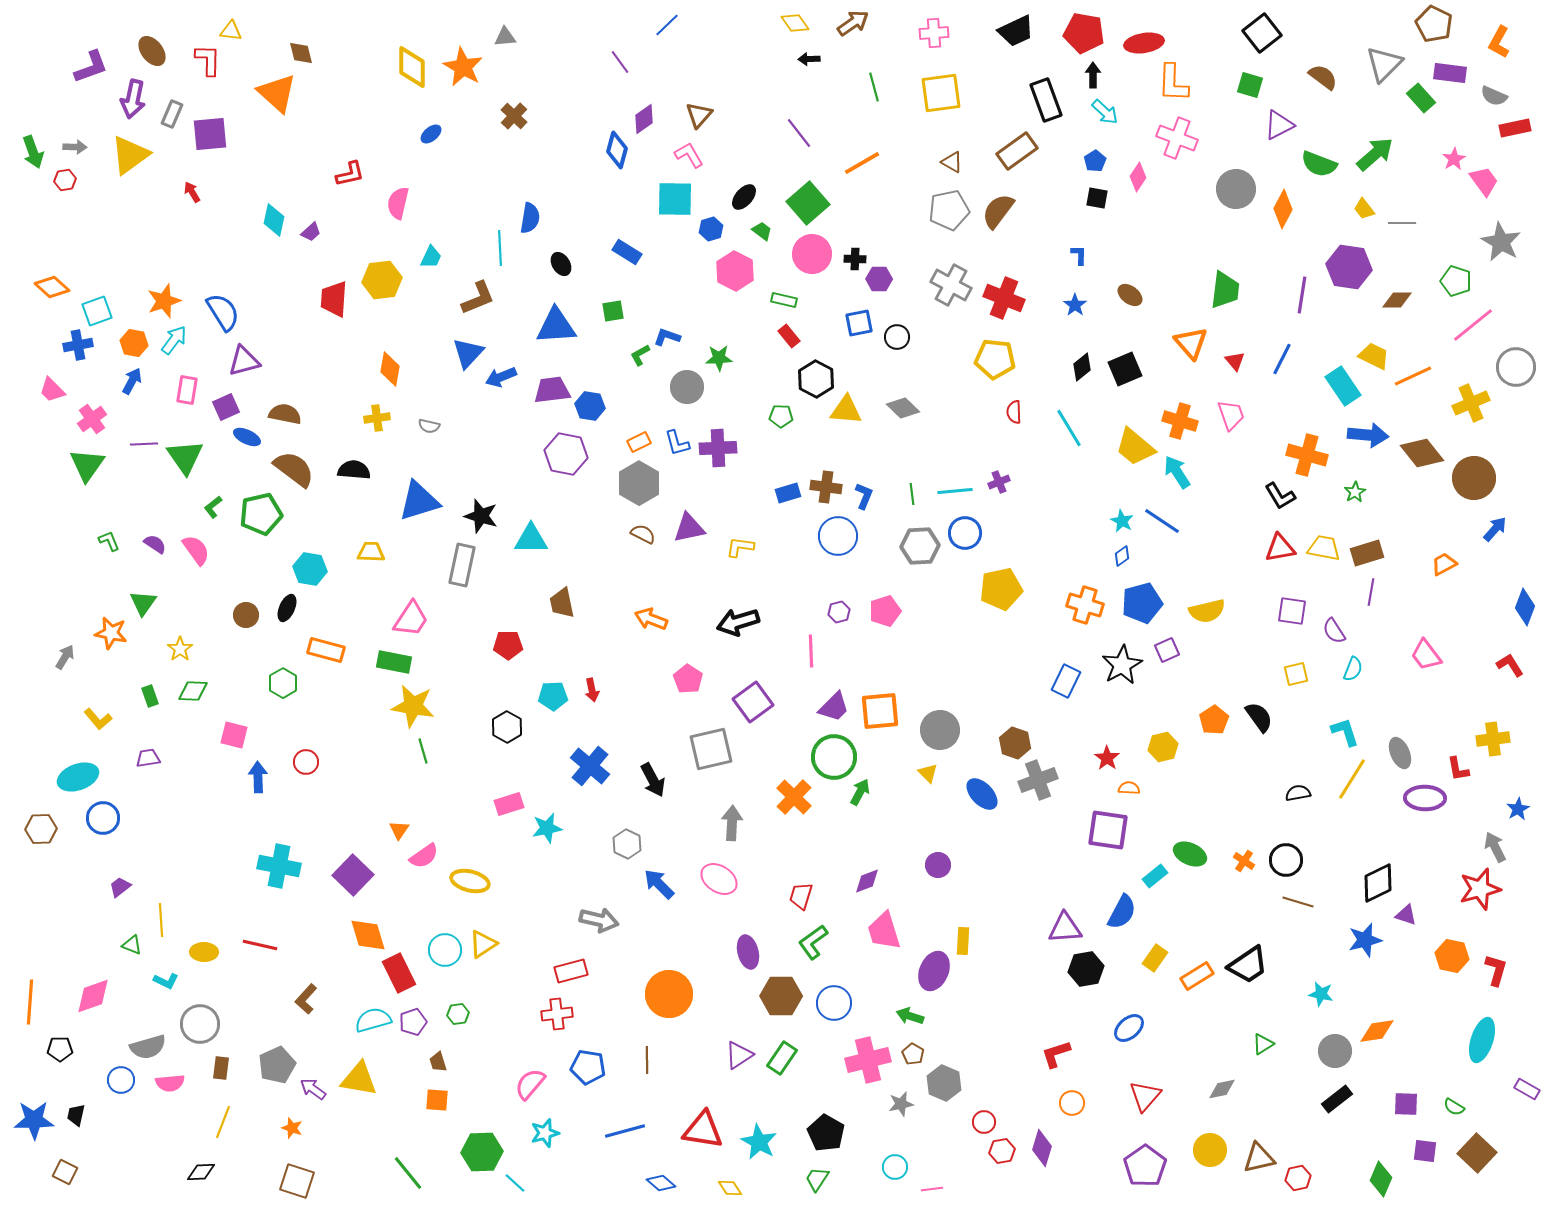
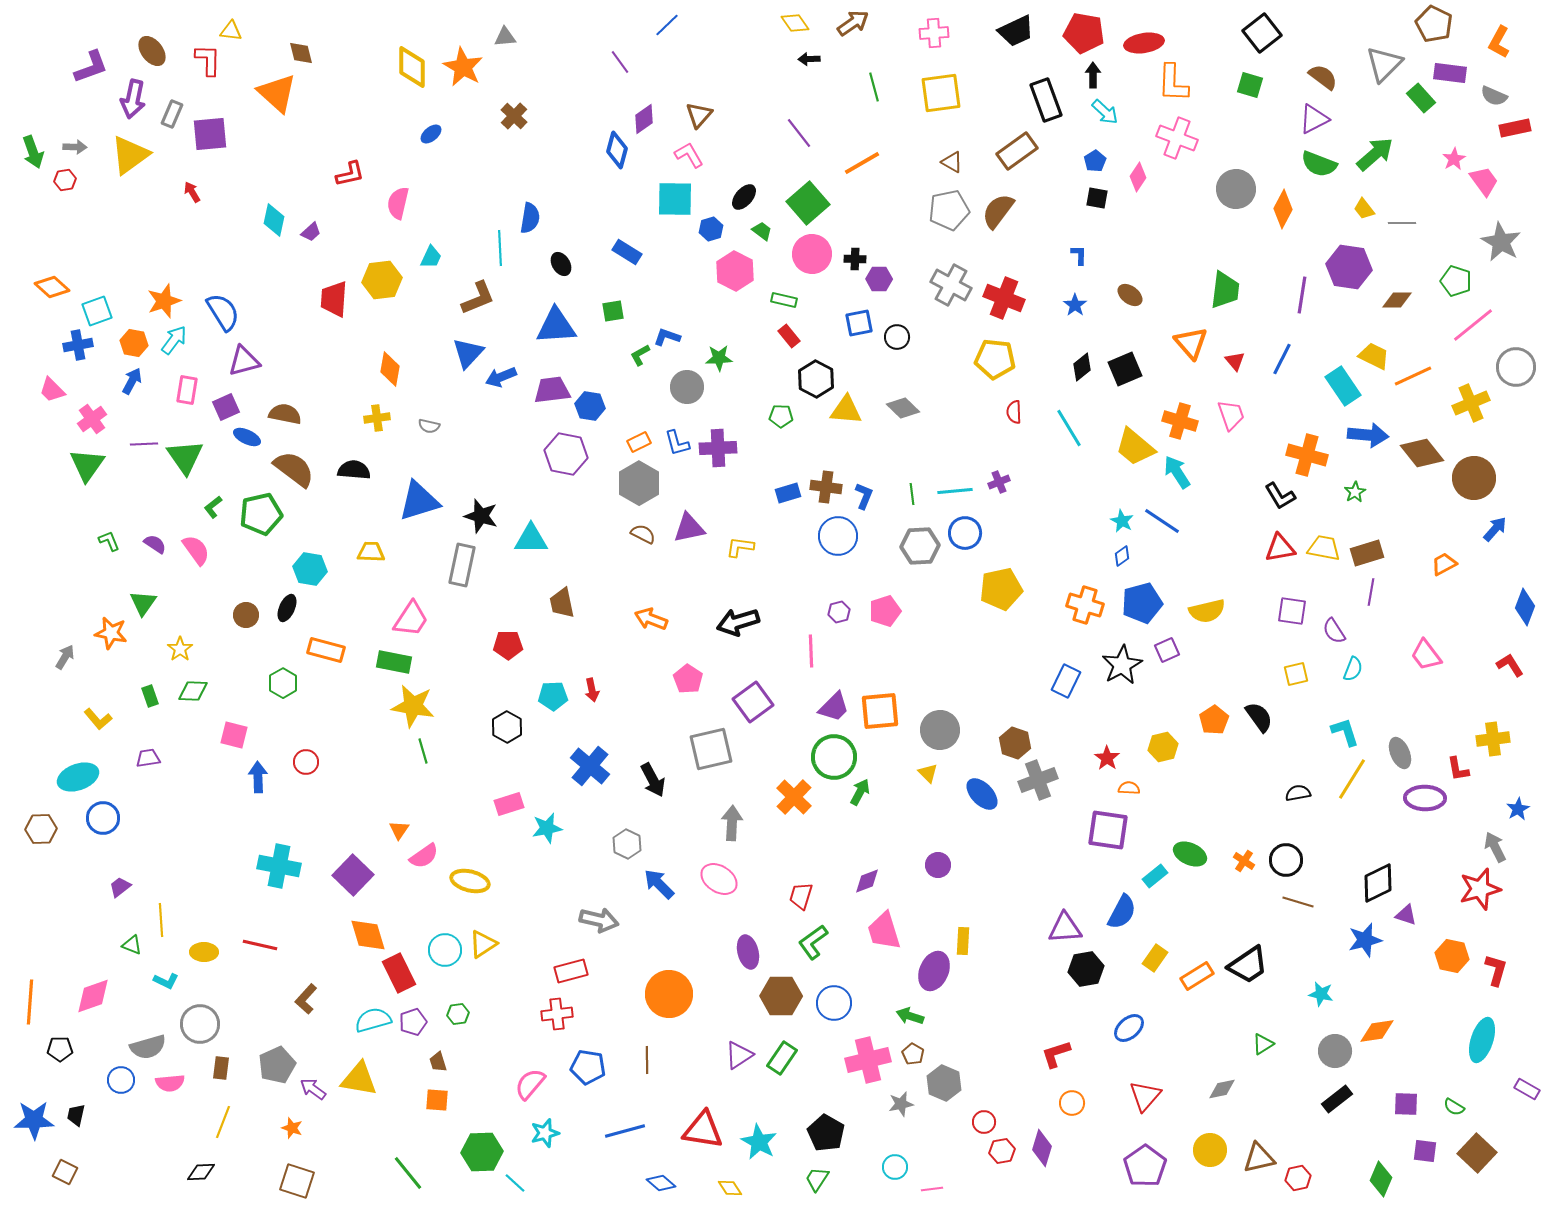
purple triangle at (1279, 125): moved 35 px right, 6 px up
